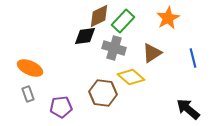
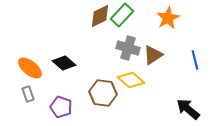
brown diamond: moved 1 px right
green rectangle: moved 1 px left, 6 px up
black diamond: moved 21 px left, 27 px down; rotated 50 degrees clockwise
gray cross: moved 14 px right
brown triangle: moved 1 px right, 2 px down
blue line: moved 2 px right, 2 px down
orange ellipse: rotated 15 degrees clockwise
yellow diamond: moved 3 px down
purple pentagon: rotated 25 degrees clockwise
